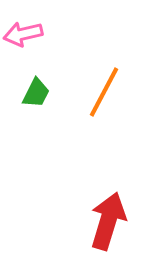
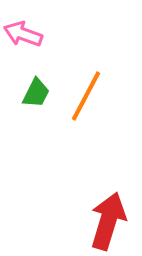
pink arrow: rotated 33 degrees clockwise
orange line: moved 18 px left, 4 px down
